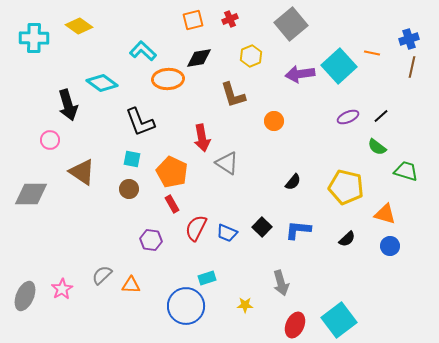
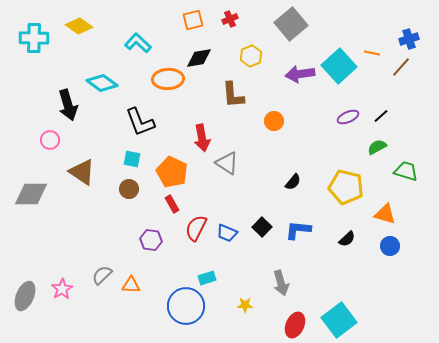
cyan L-shape at (143, 51): moved 5 px left, 8 px up
brown line at (412, 67): moved 11 px left; rotated 30 degrees clockwise
brown L-shape at (233, 95): rotated 12 degrees clockwise
green semicircle at (377, 147): rotated 114 degrees clockwise
